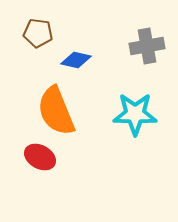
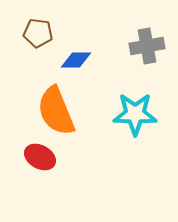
blue diamond: rotated 12 degrees counterclockwise
